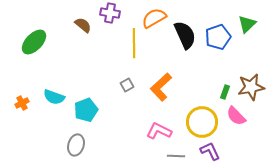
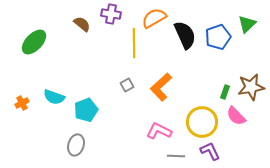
purple cross: moved 1 px right, 1 px down
brown semicircle: moved 1 px left, 1 px up
